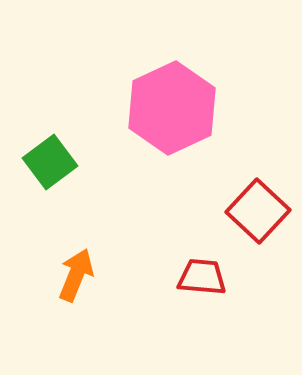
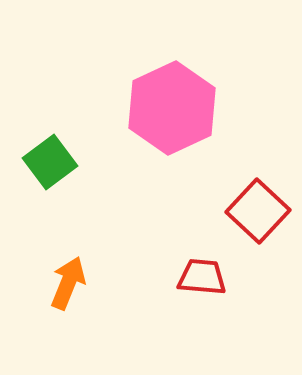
orange arrow: moved 8 px left, 8 px down
